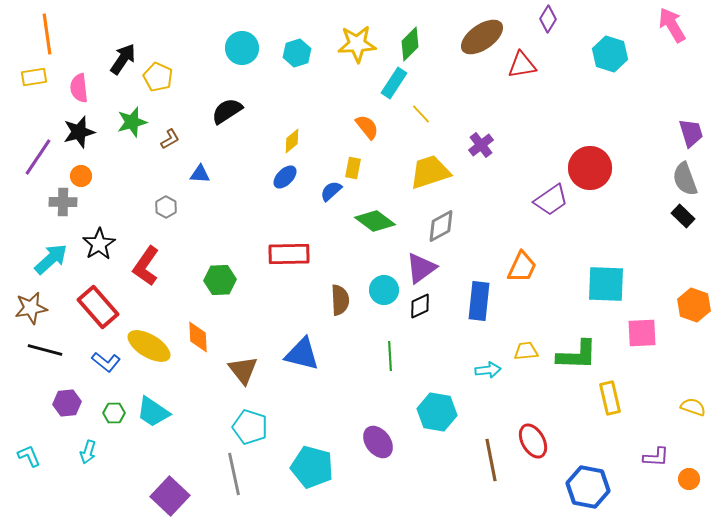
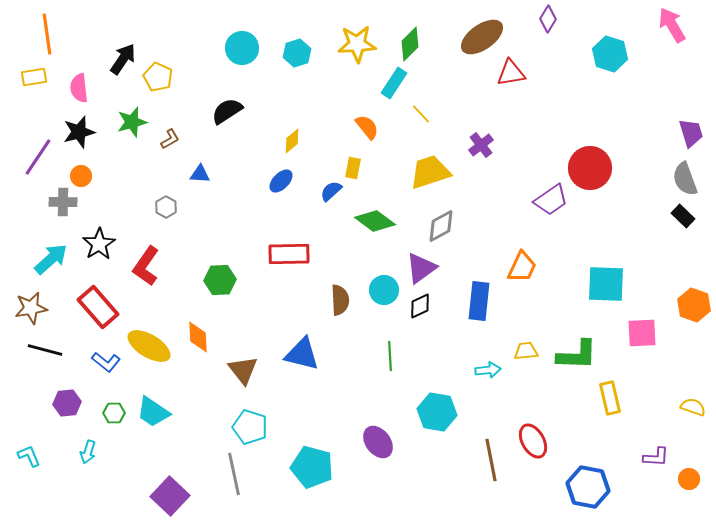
red triangle at (522, 65): moved 11 px left, 8 px down
blue ellipse at (285, 177): moved 4 px left, 4 px down
